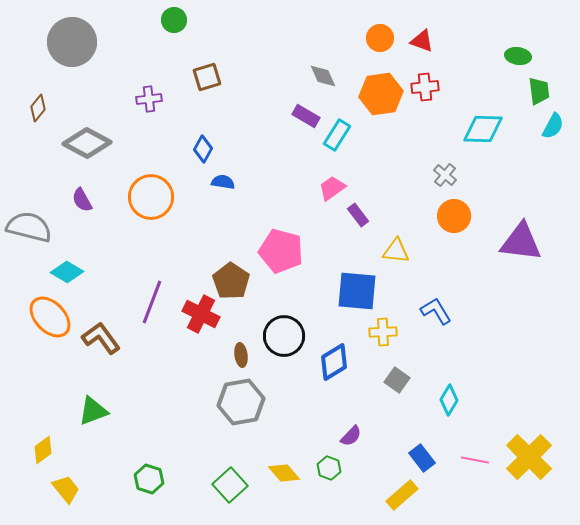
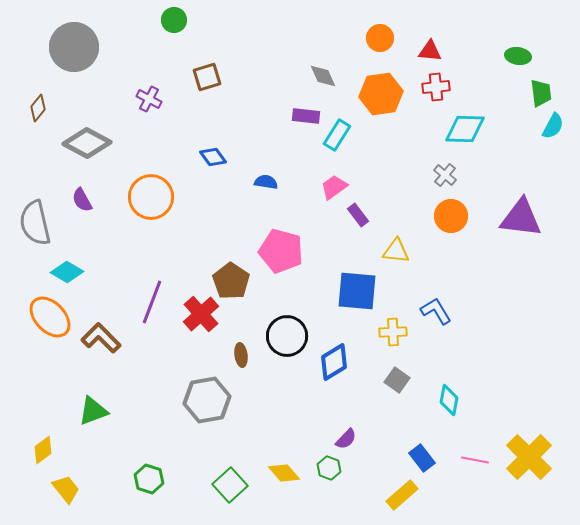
red triangle at (422, 41): moved 8 px right, 10 px down; rotated 15 degrees counterclockwise
gray circle at (72, 42): moved 2 px right, 5 px down
red cross at (425, 87): moved 11 px right
green trapezoid at (539, 91): moved 2 px right, 2 px down
purple cross at (149, 99): rotated 35 degrees clockwise
purple rectangle at (306, 116): rotated 24 degrees counterclockwise
cyan diamond at (483, 129): moved 18 px left
blue diamond at (203, 149): moved 10 px right, 8 px down; rotated 64 degrees counterclockwise
blue semicircle at (223, 182): moved 43 px right
pink trapezoid at (332, 188): moved 2 px right, 1 px up
orange circle at (454, 216): moved 3 px left
gray semicircle at (29, 227): moved 6 px right, 4 px up; rotated 117 degrees counterclockwise
purple triangle at (521, 242): moved 24 px up
red cross at (201, 314): rotated 21 degrees clockwise
yellow cross at (383, 332): moved 10 px right
black circle at (284, 336): moved 3 px right
brown L-shape at (101, 338): rotated 9 degrees counterclockwise
cyan diamond at (449, 400): rotated 20 degrees counterclockwise
gray hexagon at (241, 402): moved 34 px left, 2 px up
purple semicircle at (351, 436): moved 5 px left, 3 px down
